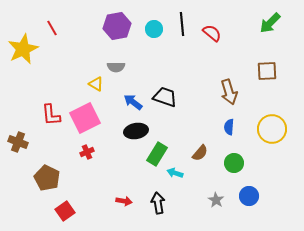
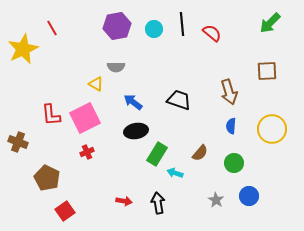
black trapezoid: moved 14 px right, 3 px down
blue semicircle: moved 2 px right, 1 px up
